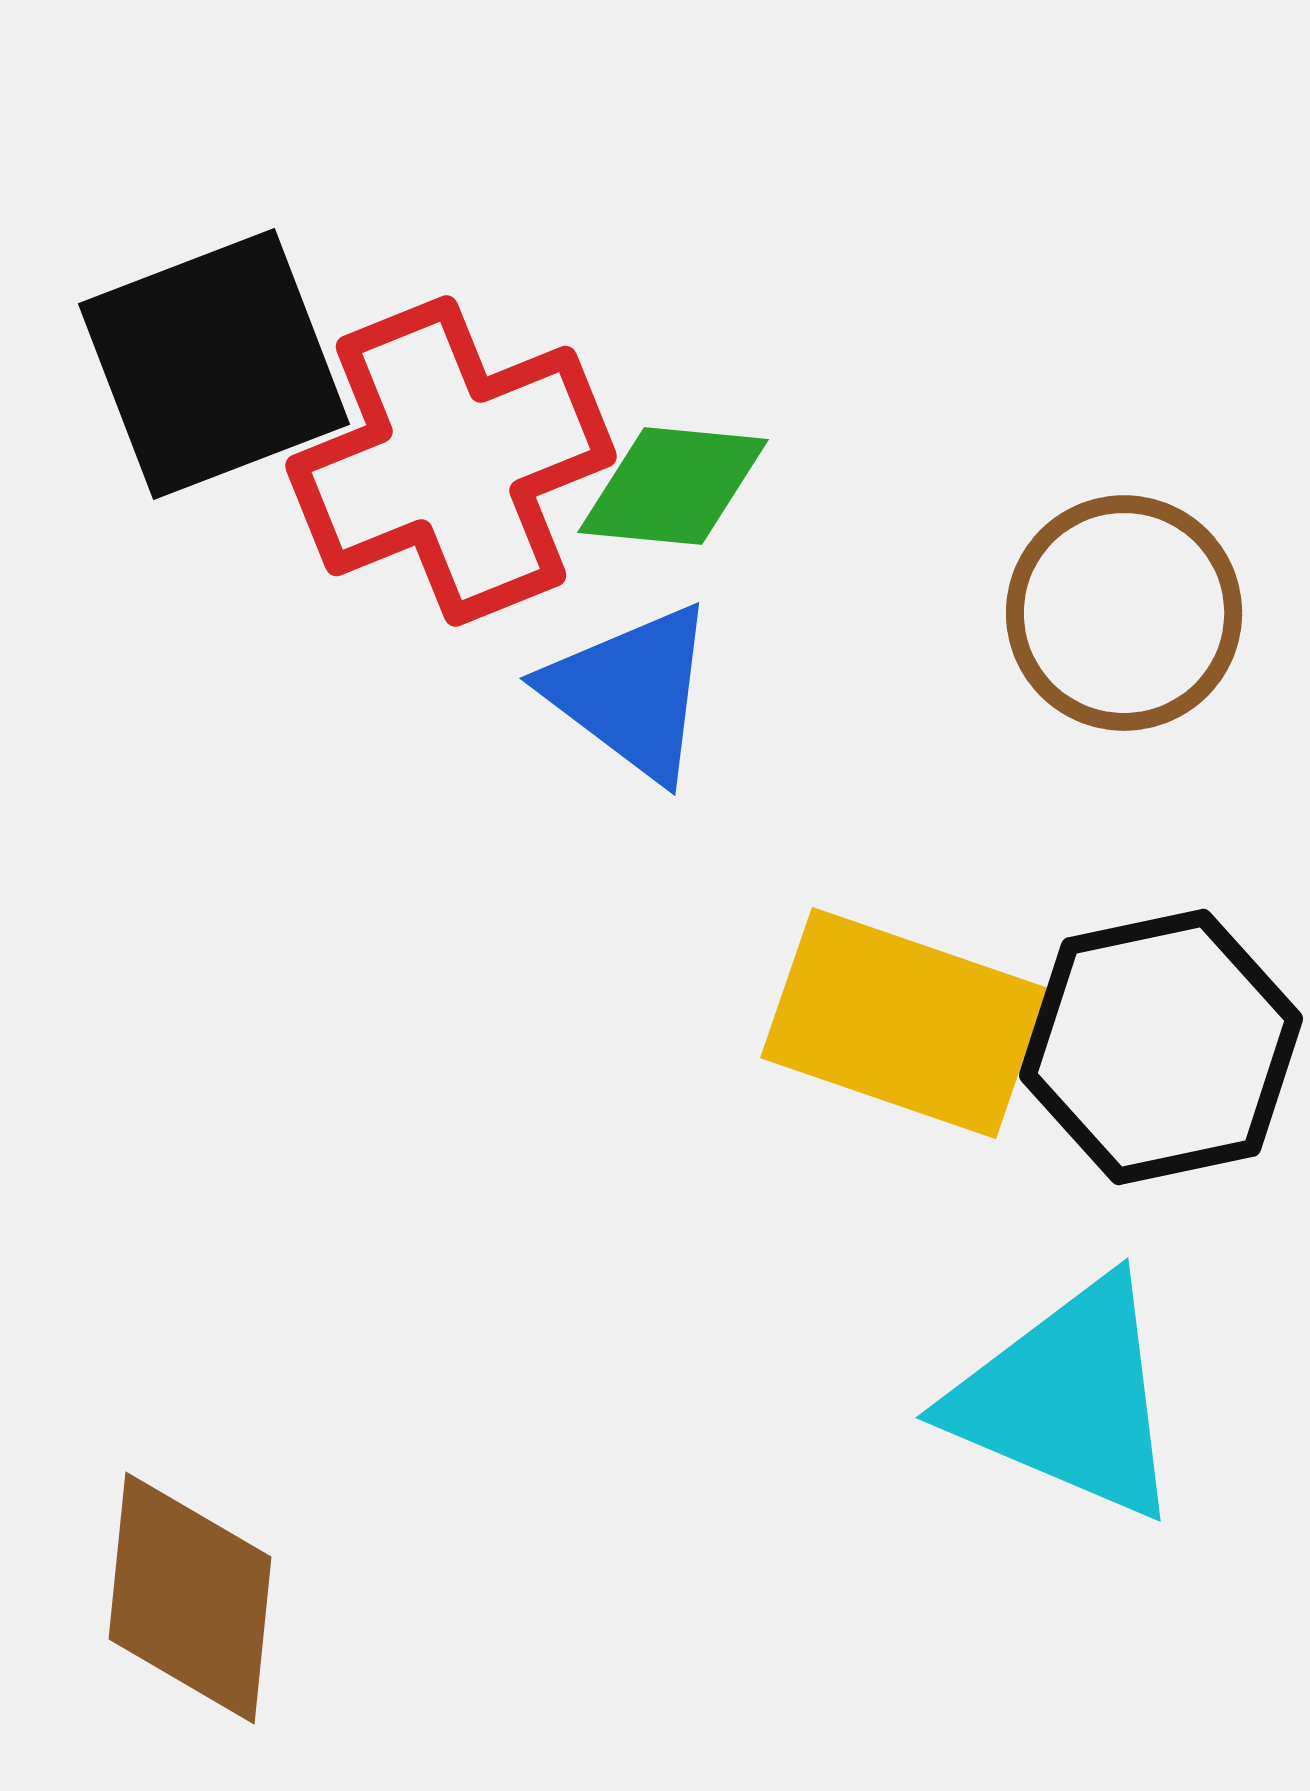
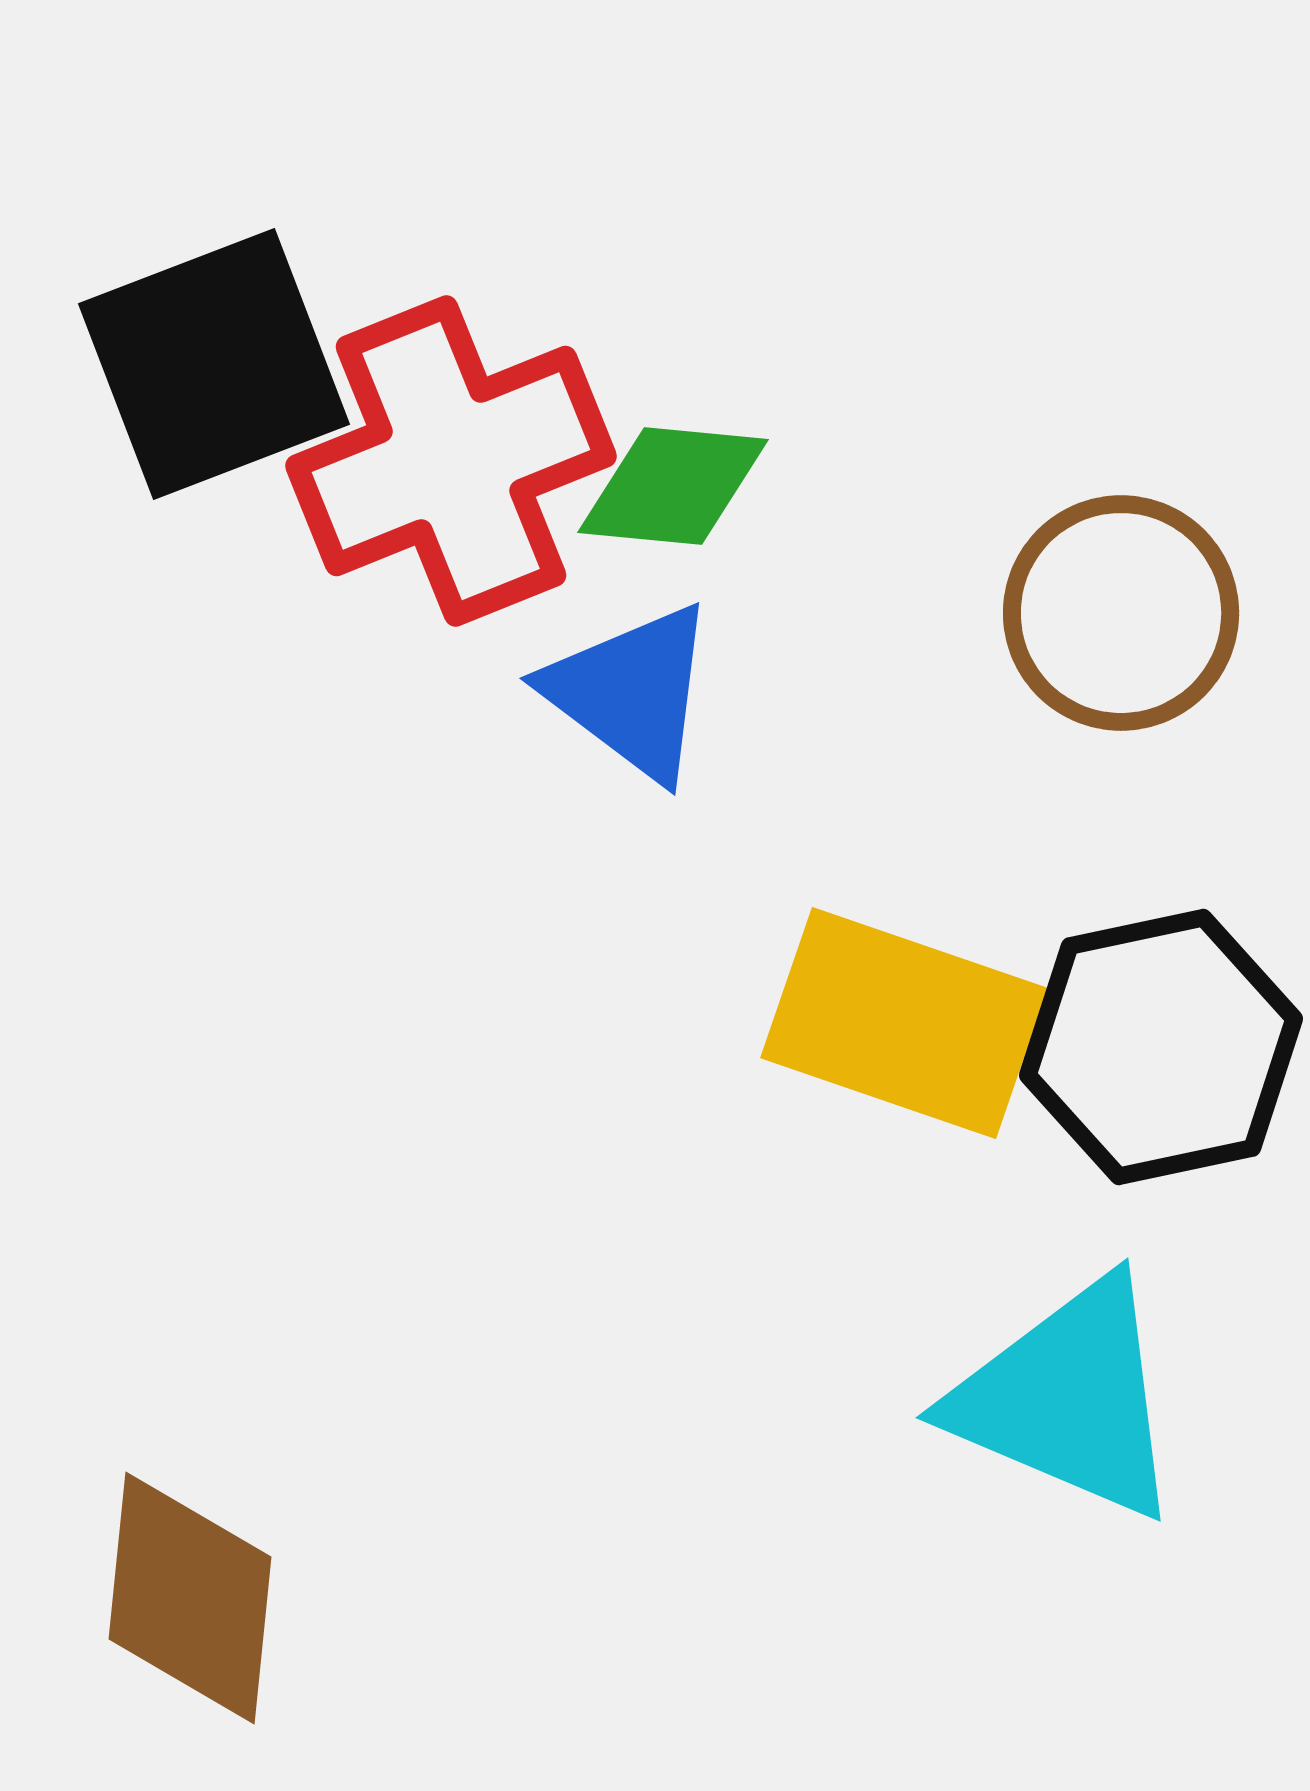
brown circle: moved 3 px left
